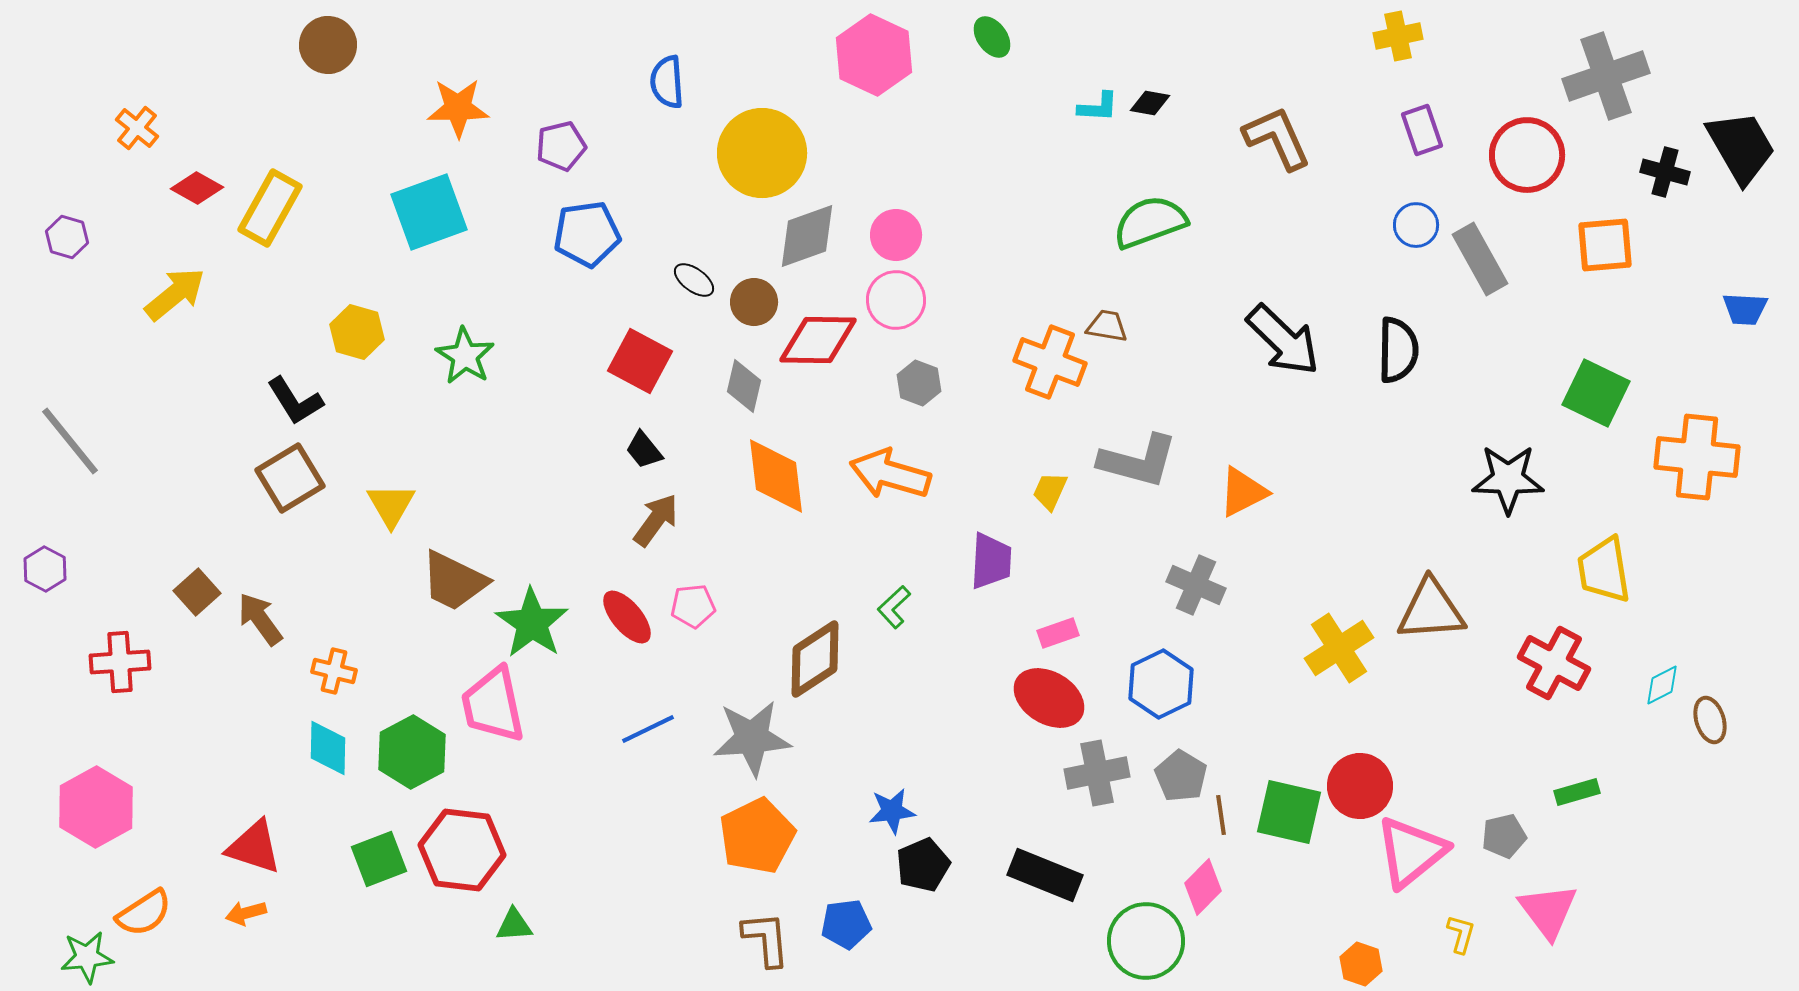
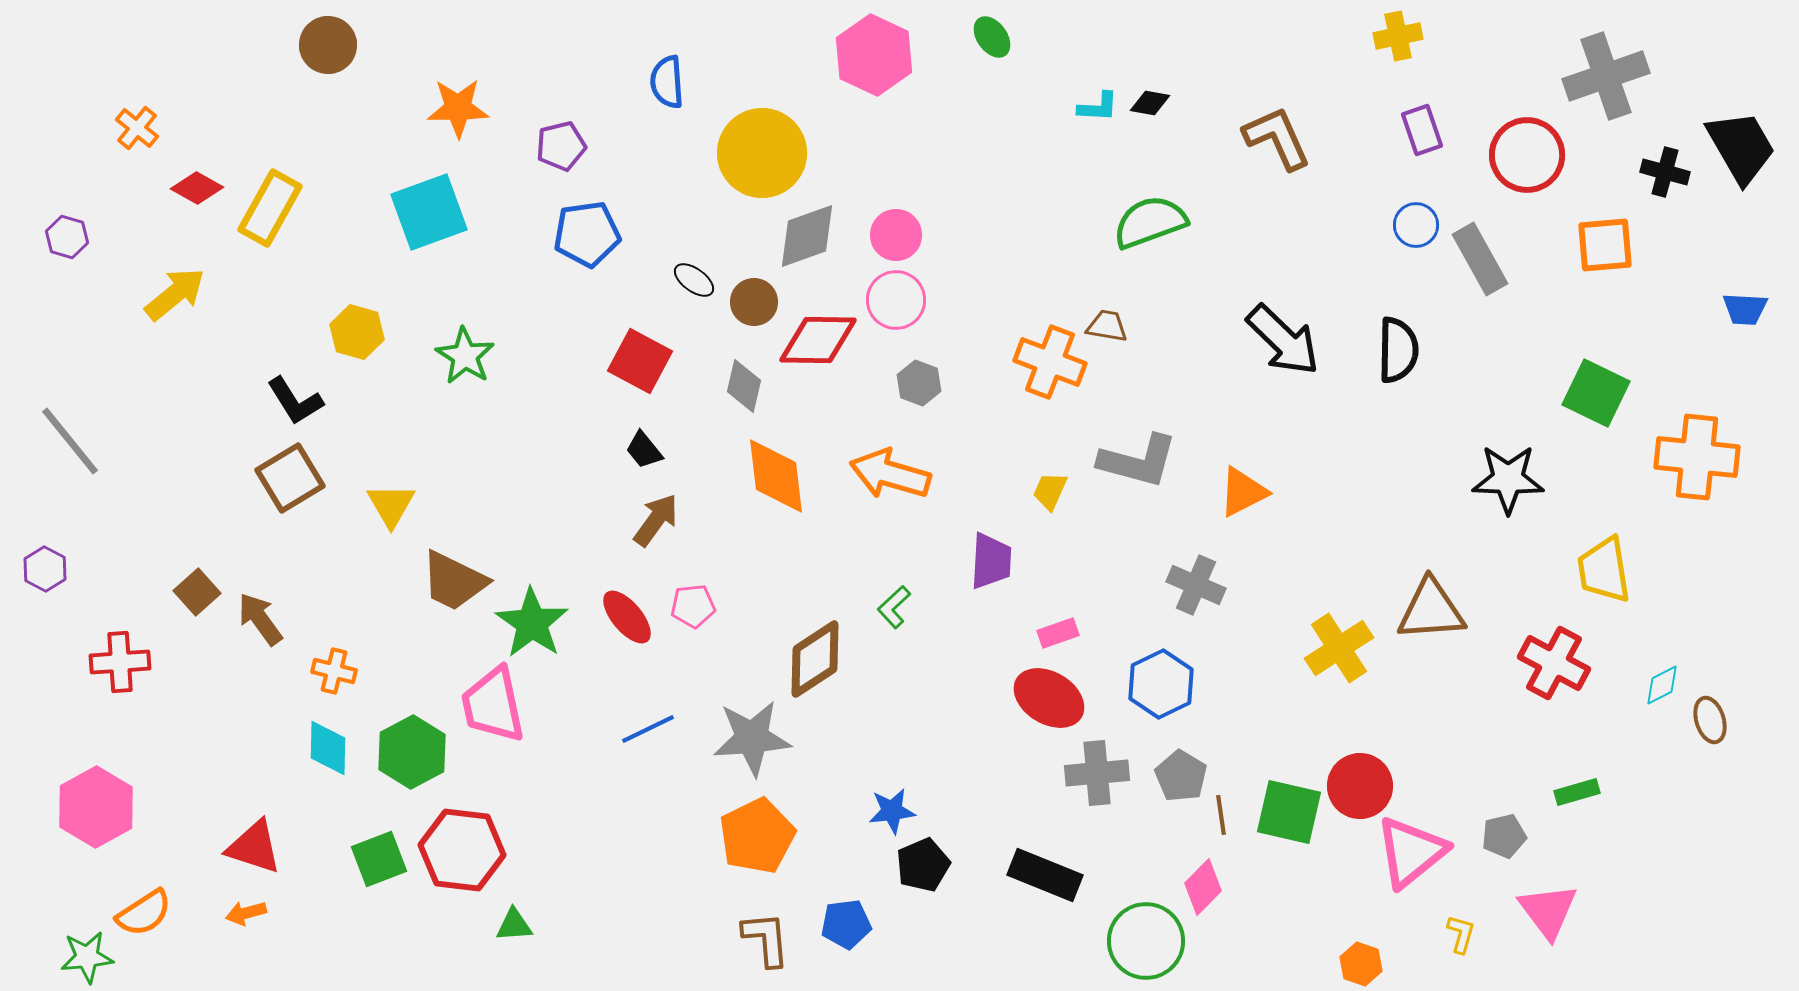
gray cross at (1097, 773): rotated 6 degrees clockwise
